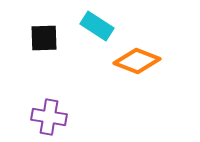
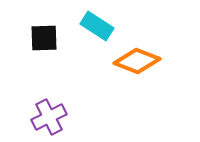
purple cross: rotated 36 degrees counterclockwise
